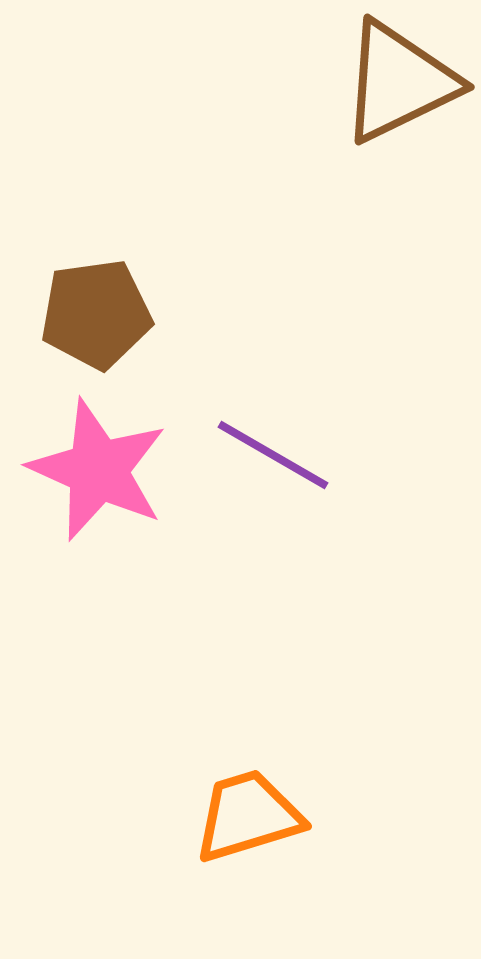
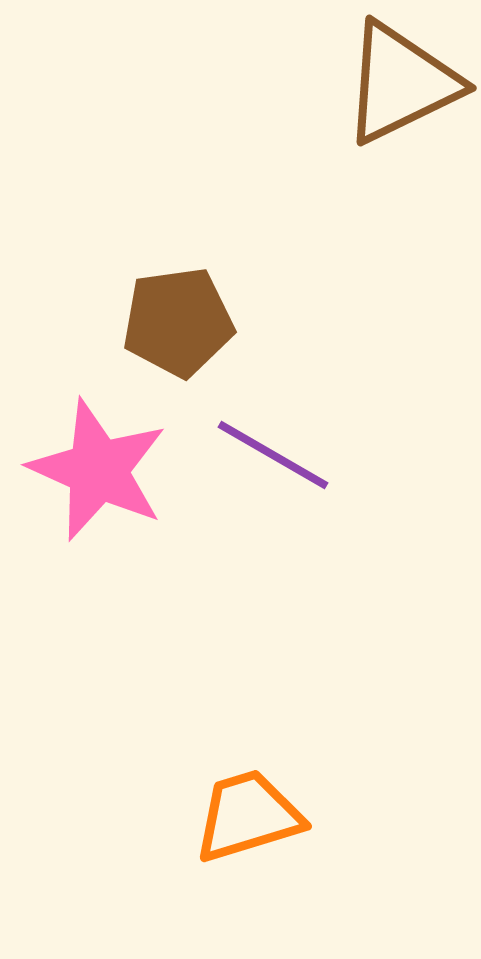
brown triangle: moved 2 px right, 1 px down
brown pentagon: moved 82 px right, 8 px down
